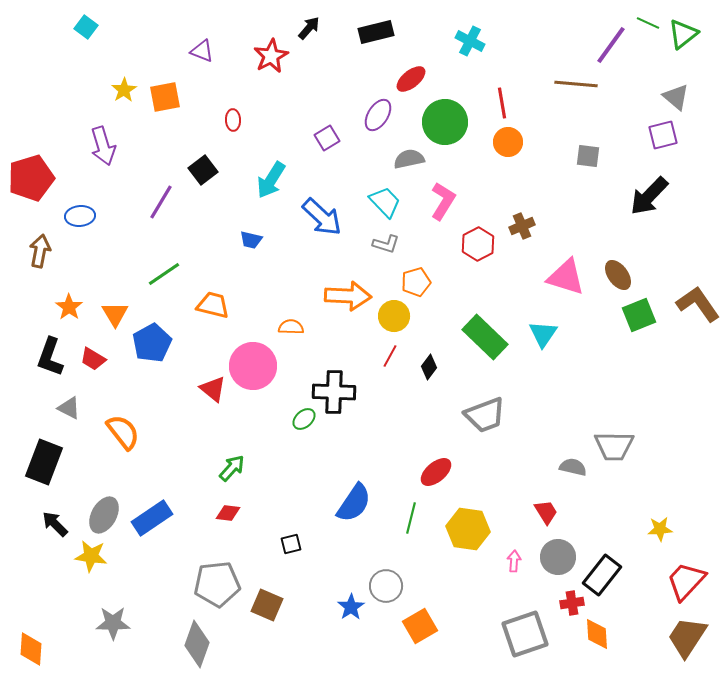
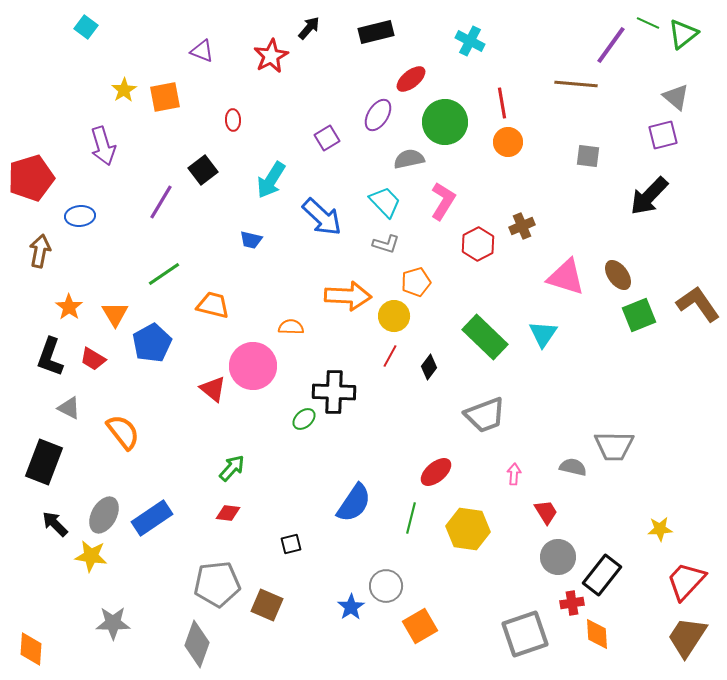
pink arrow at (514, 561): moved 87 px up
